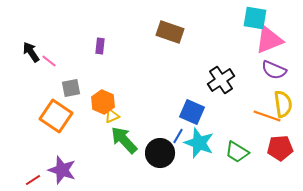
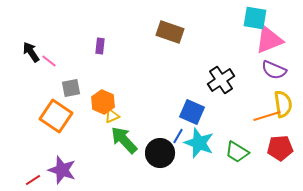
orange line: rotated 36 degrees counterclockwise
